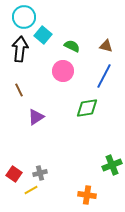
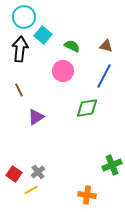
gray cross: moved 2 px left, 1 px up; rotated 24 degrees counterclockwise
